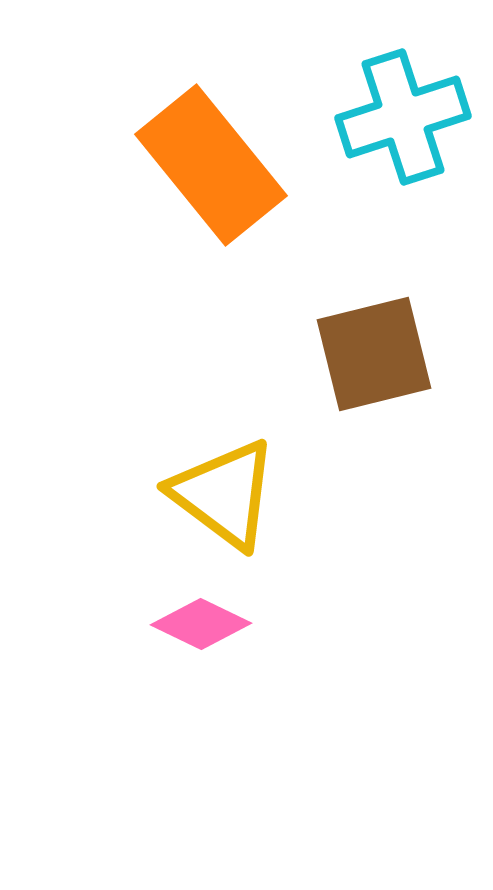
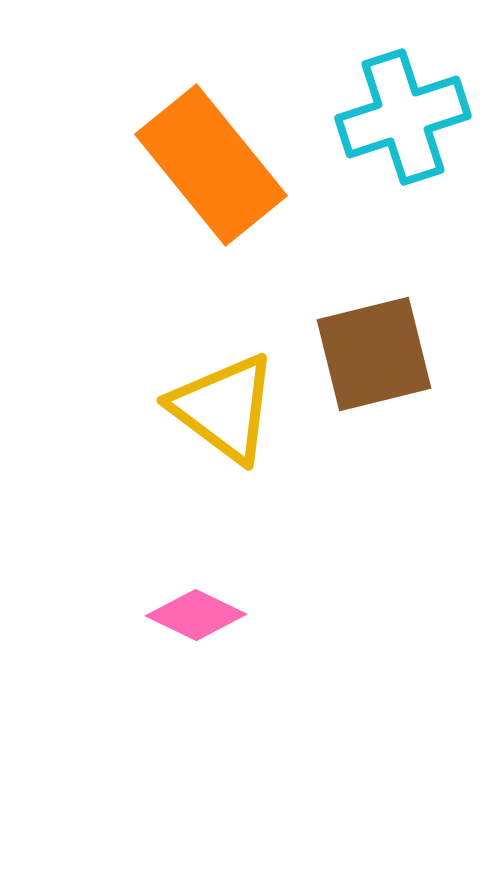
yellow triangle: moved 86 px up
pink diamond: moved 5 px left, 9 px up
